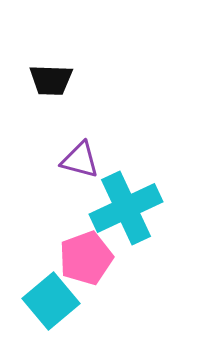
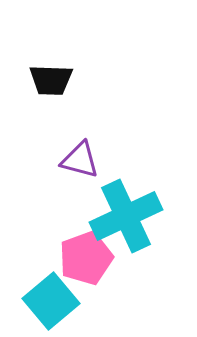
cyan cross: moved 8 px down
